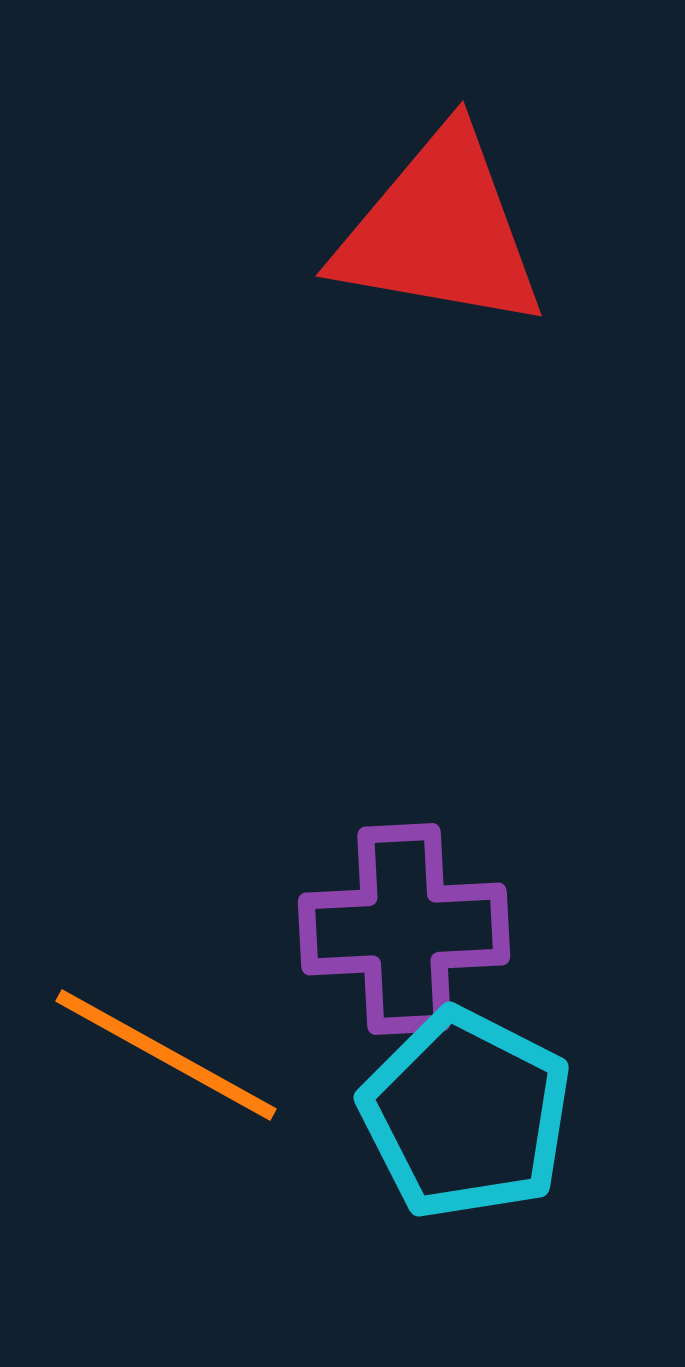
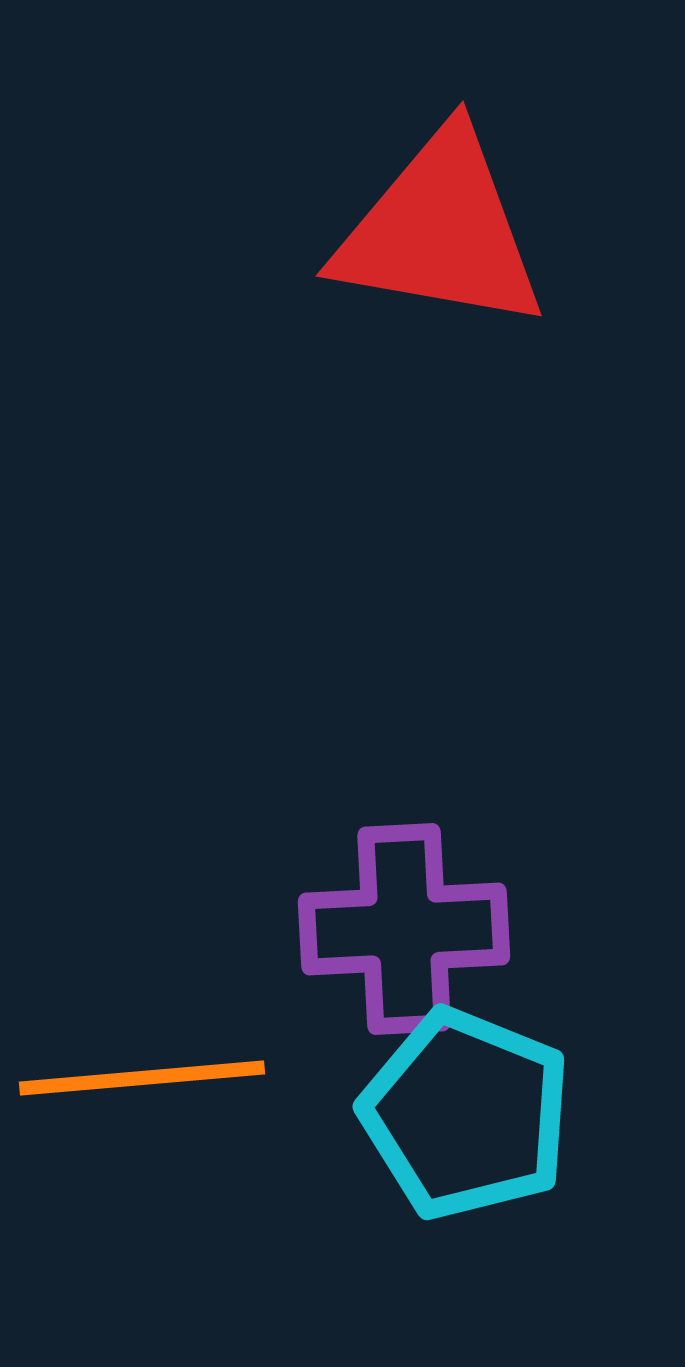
orange line: moved 24 px left, 23 px down; rotated 34 degrees counterclockwise
cyan pentagon: rotated 5 degrees counterclockwise
